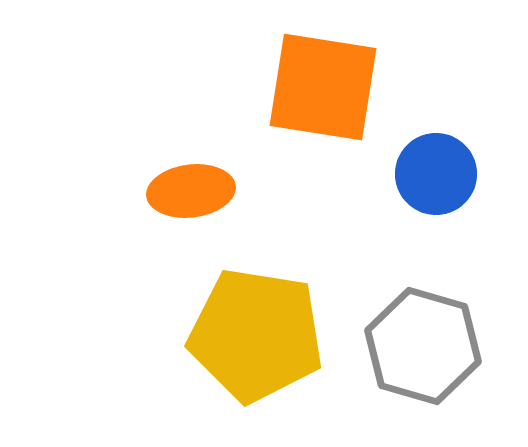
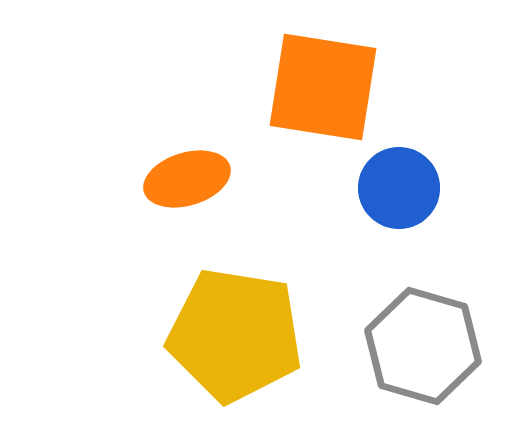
blue circle: moved 37 px left, 14 px down
orange ellipse: moved 4 px left, 12 px up; rotated 10 degrees counterclockwise
yellow pentagon: moved 21 px left
